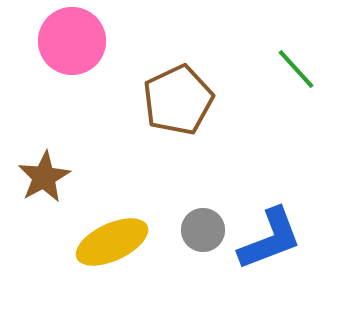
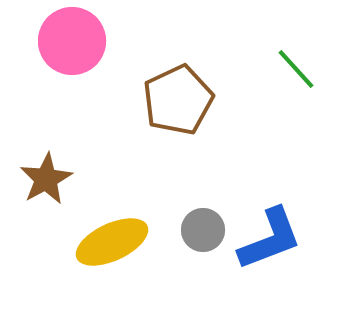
brown star: moved 2 px right, 2 px down
